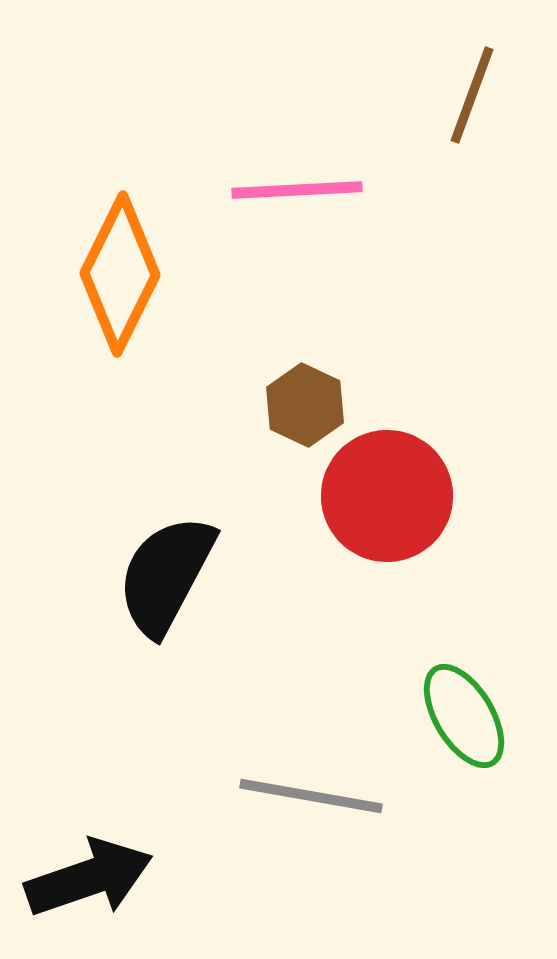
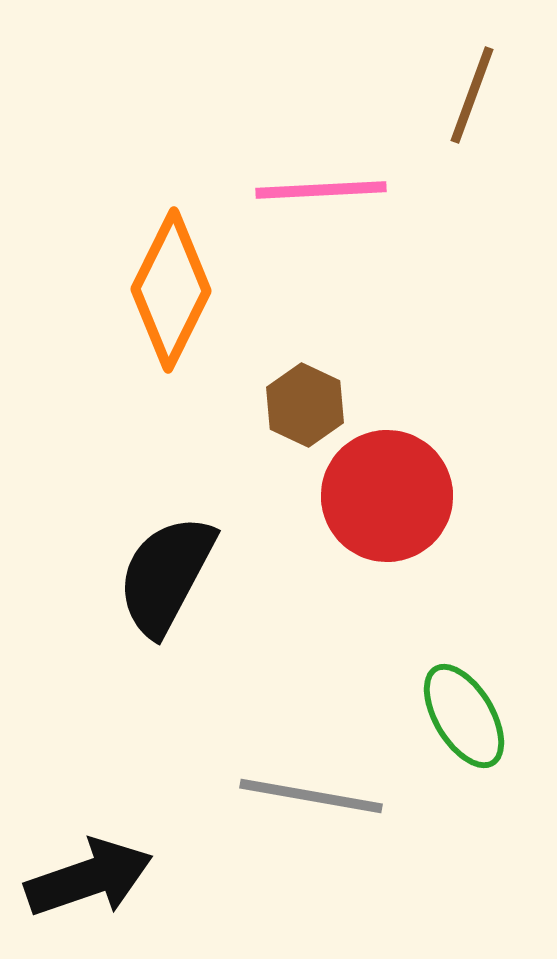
pink line: moved 24 px right
orange diamond: moved 51 px right, 16 px down
